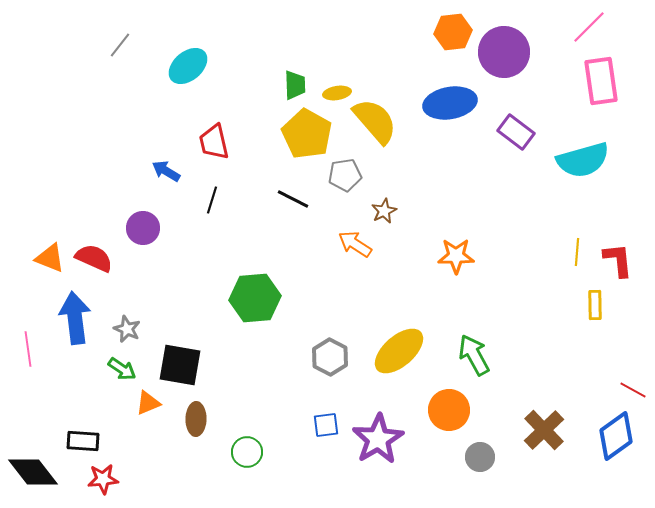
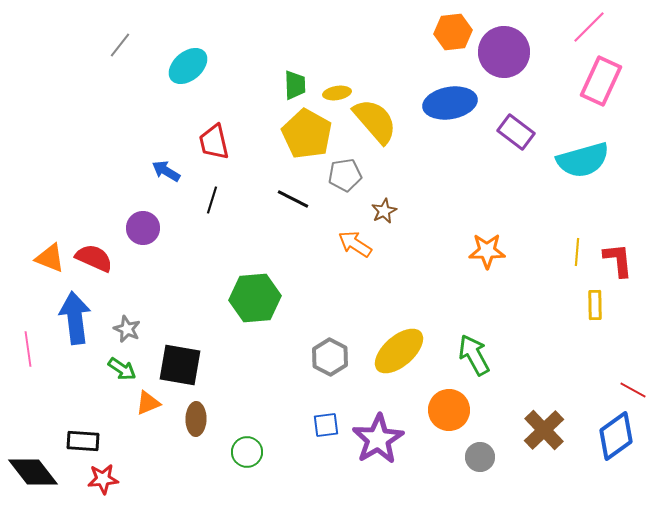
pink rectangle at (601, 81): rotated 33 degrees clockwise
orange star at (456, 256): moved 31 px right, 5 px up
